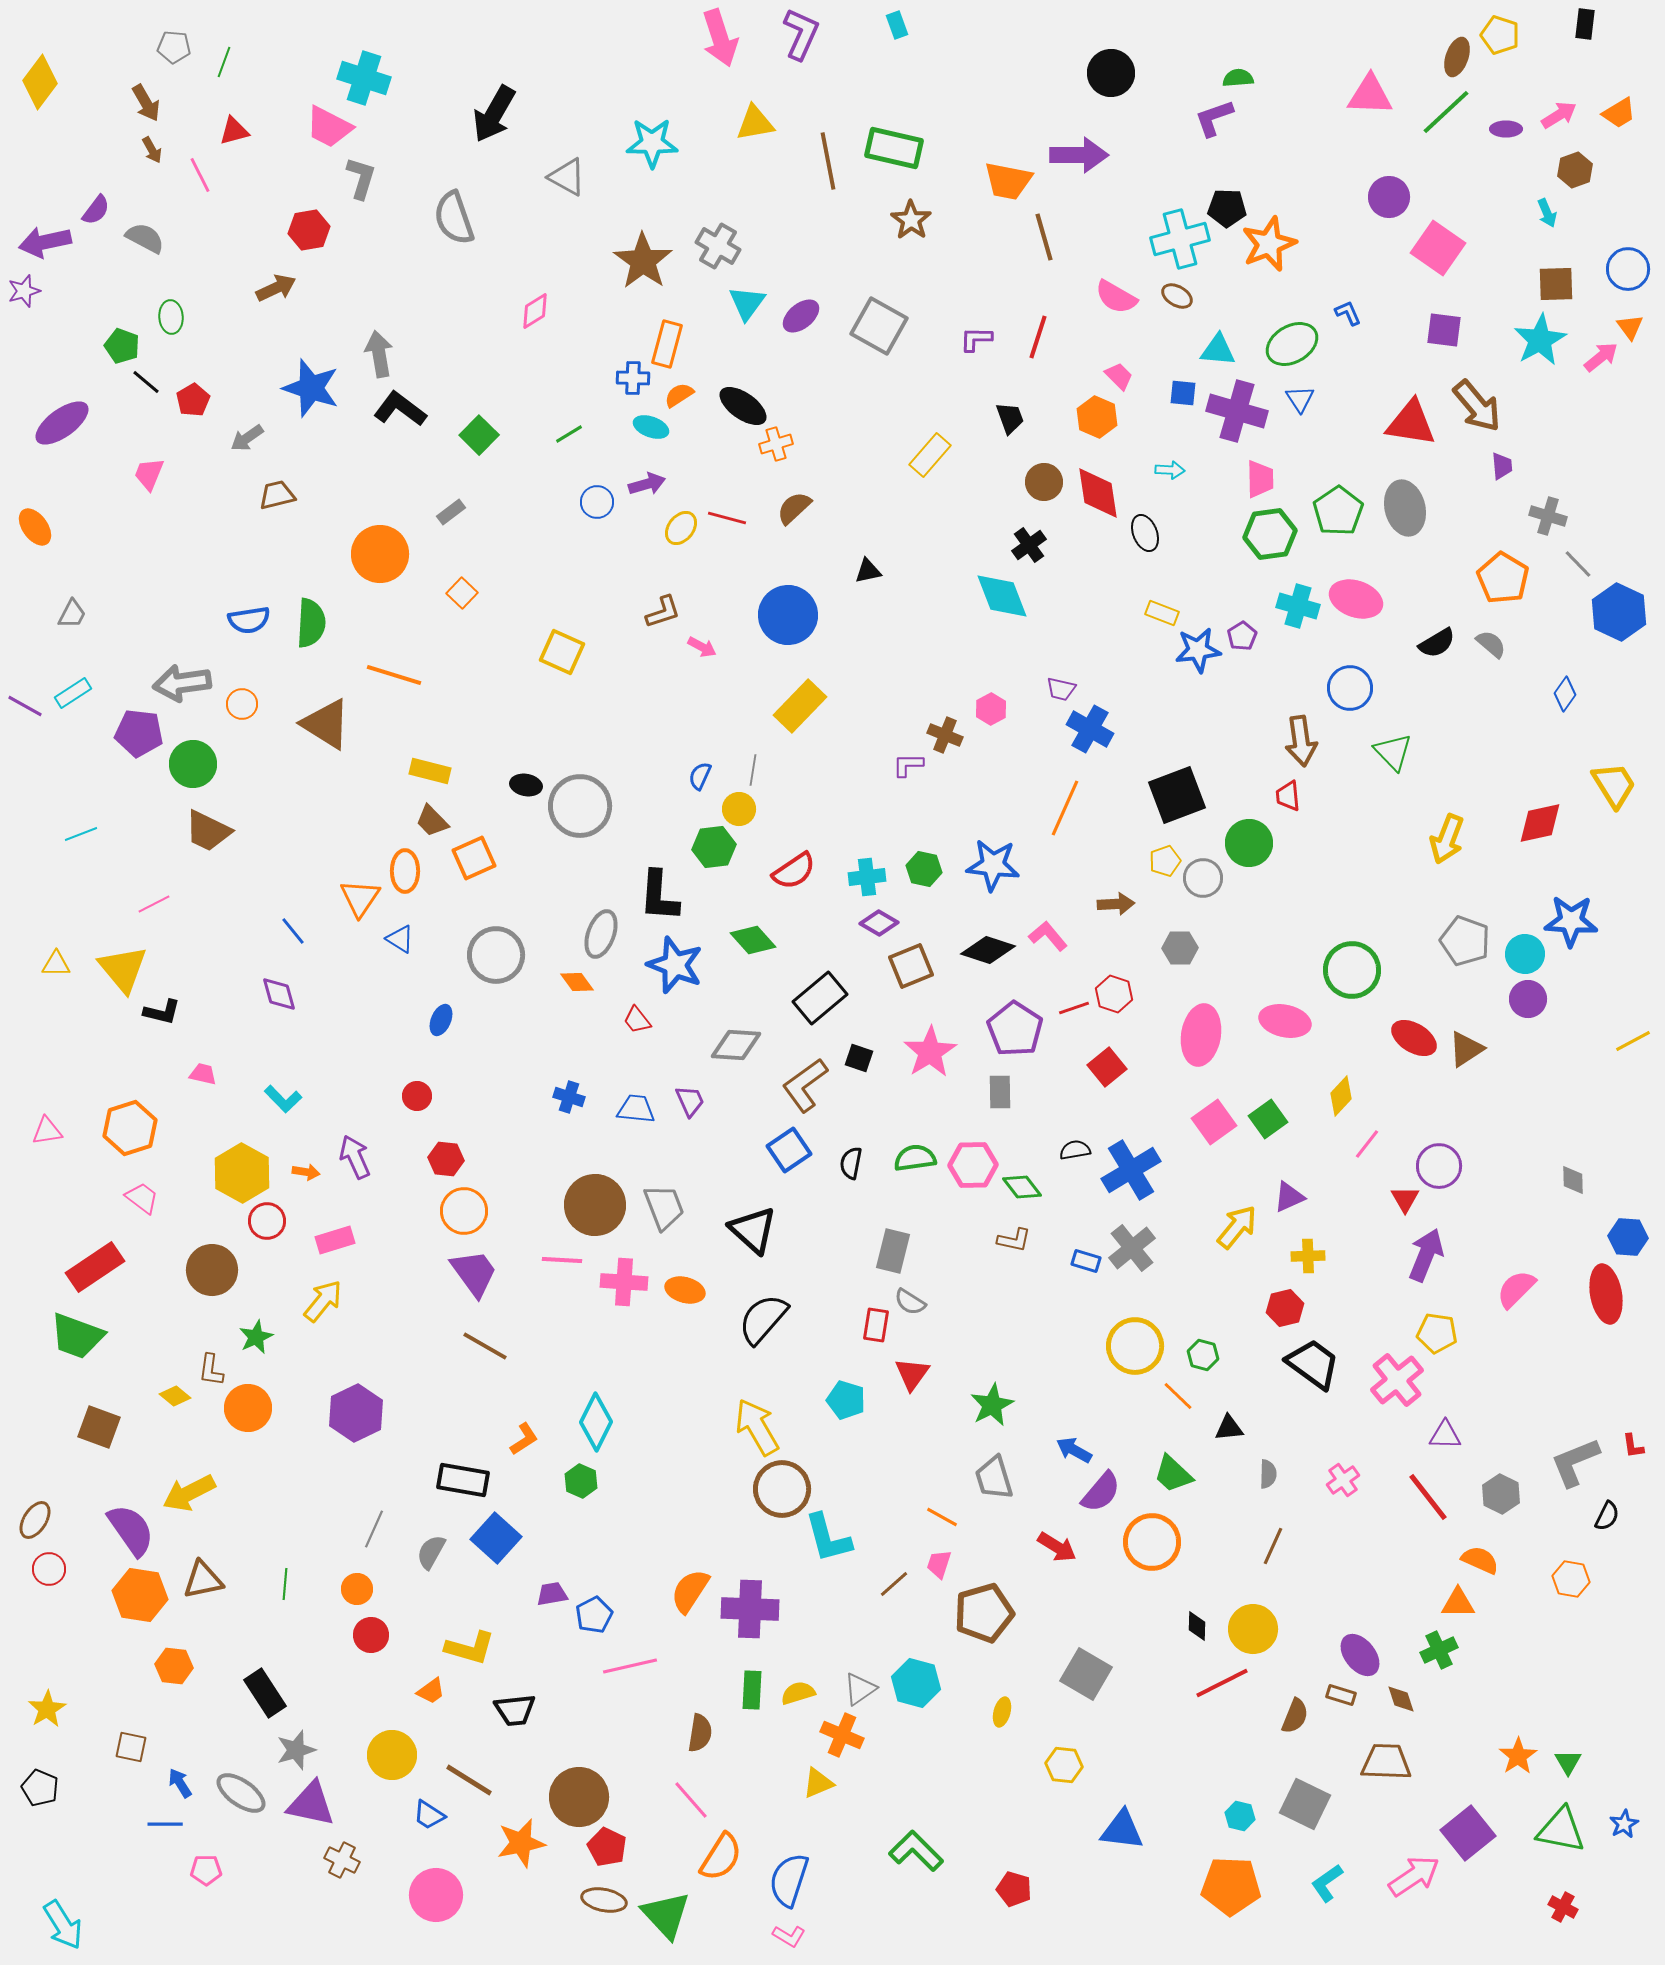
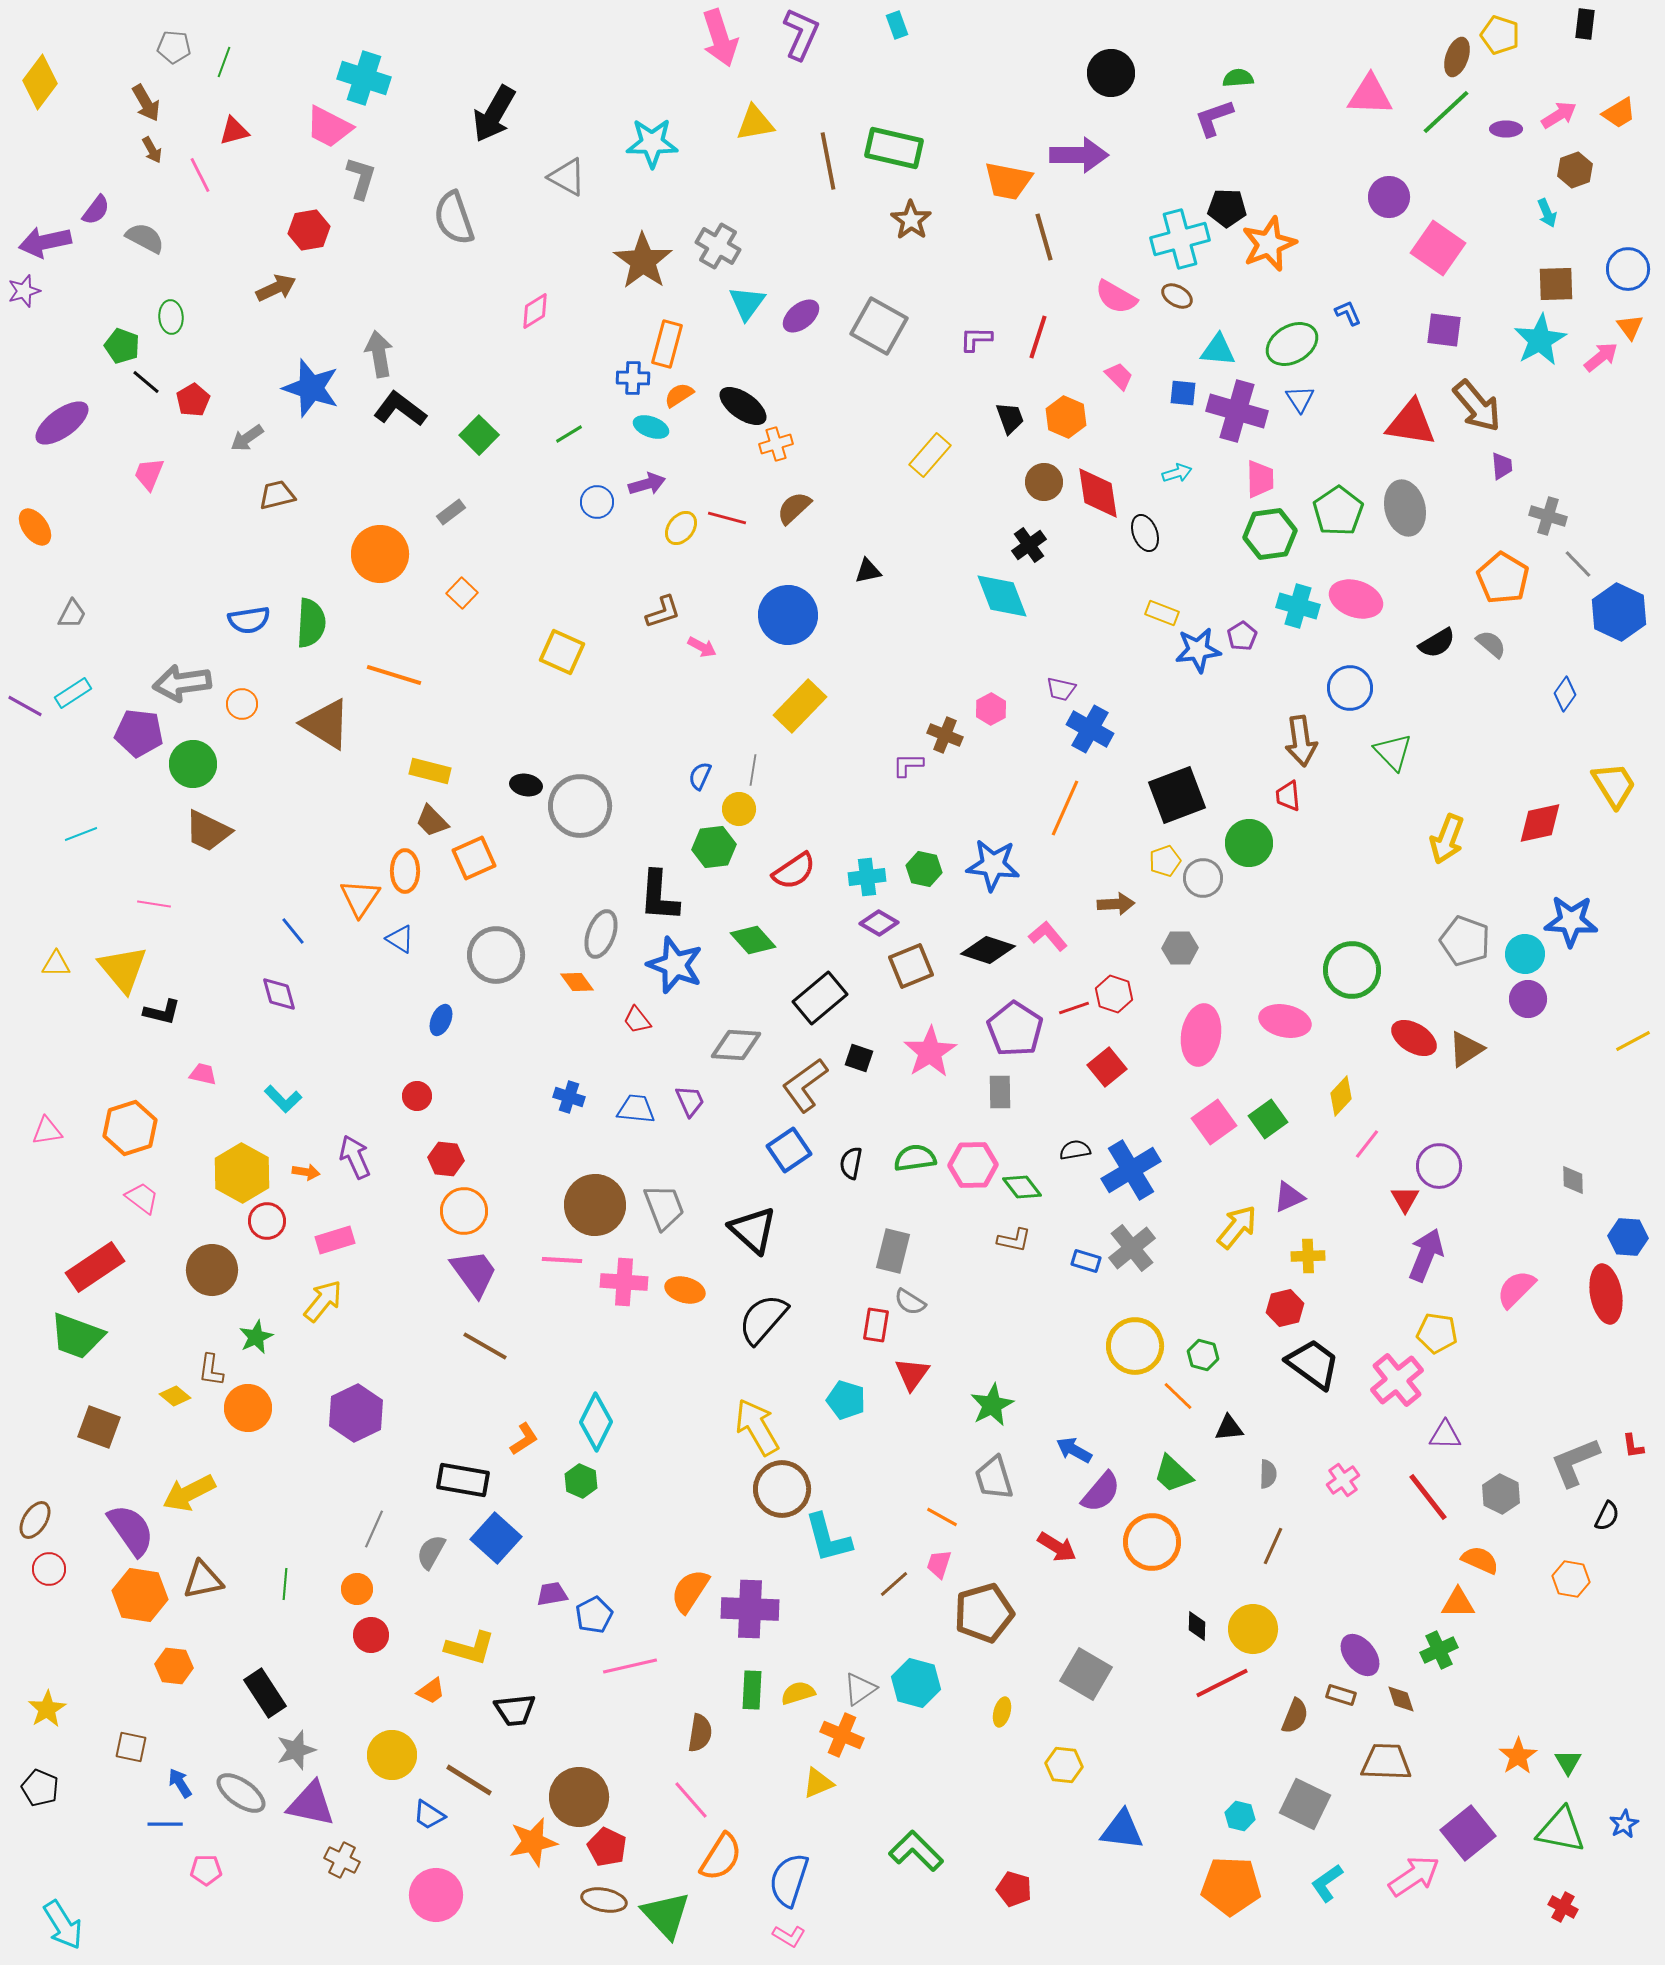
orange hexagon at (1097, 417): moved 31 px left
cyan arrow at (1170, 470): moved 7 px right, 3 px down; rotated 20 degrees counterclockwise
pink line at (154, 904): rotated 36 degrees clockwise
orange star at (521, 1843): moved 12 px right, 1 px up
